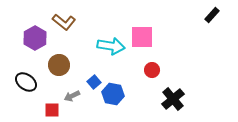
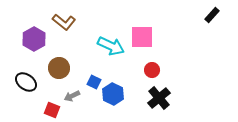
purple hexagon: moved 1 px left, 1 px down
cyan arrow: rotated 16 degrees clockwise
brown circle: moved 3 px down
blue square: rotated 24 degrees counterclockwise
blue hexagon: rotated 15 degrees clockwise
black cross: moved 14 px left, 1 px up
red square: rotated 21 degrees clockwise
